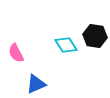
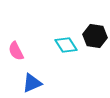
pink semicircle: moved 2 px up
blue triangle: moved 4 px left, 1 px up
